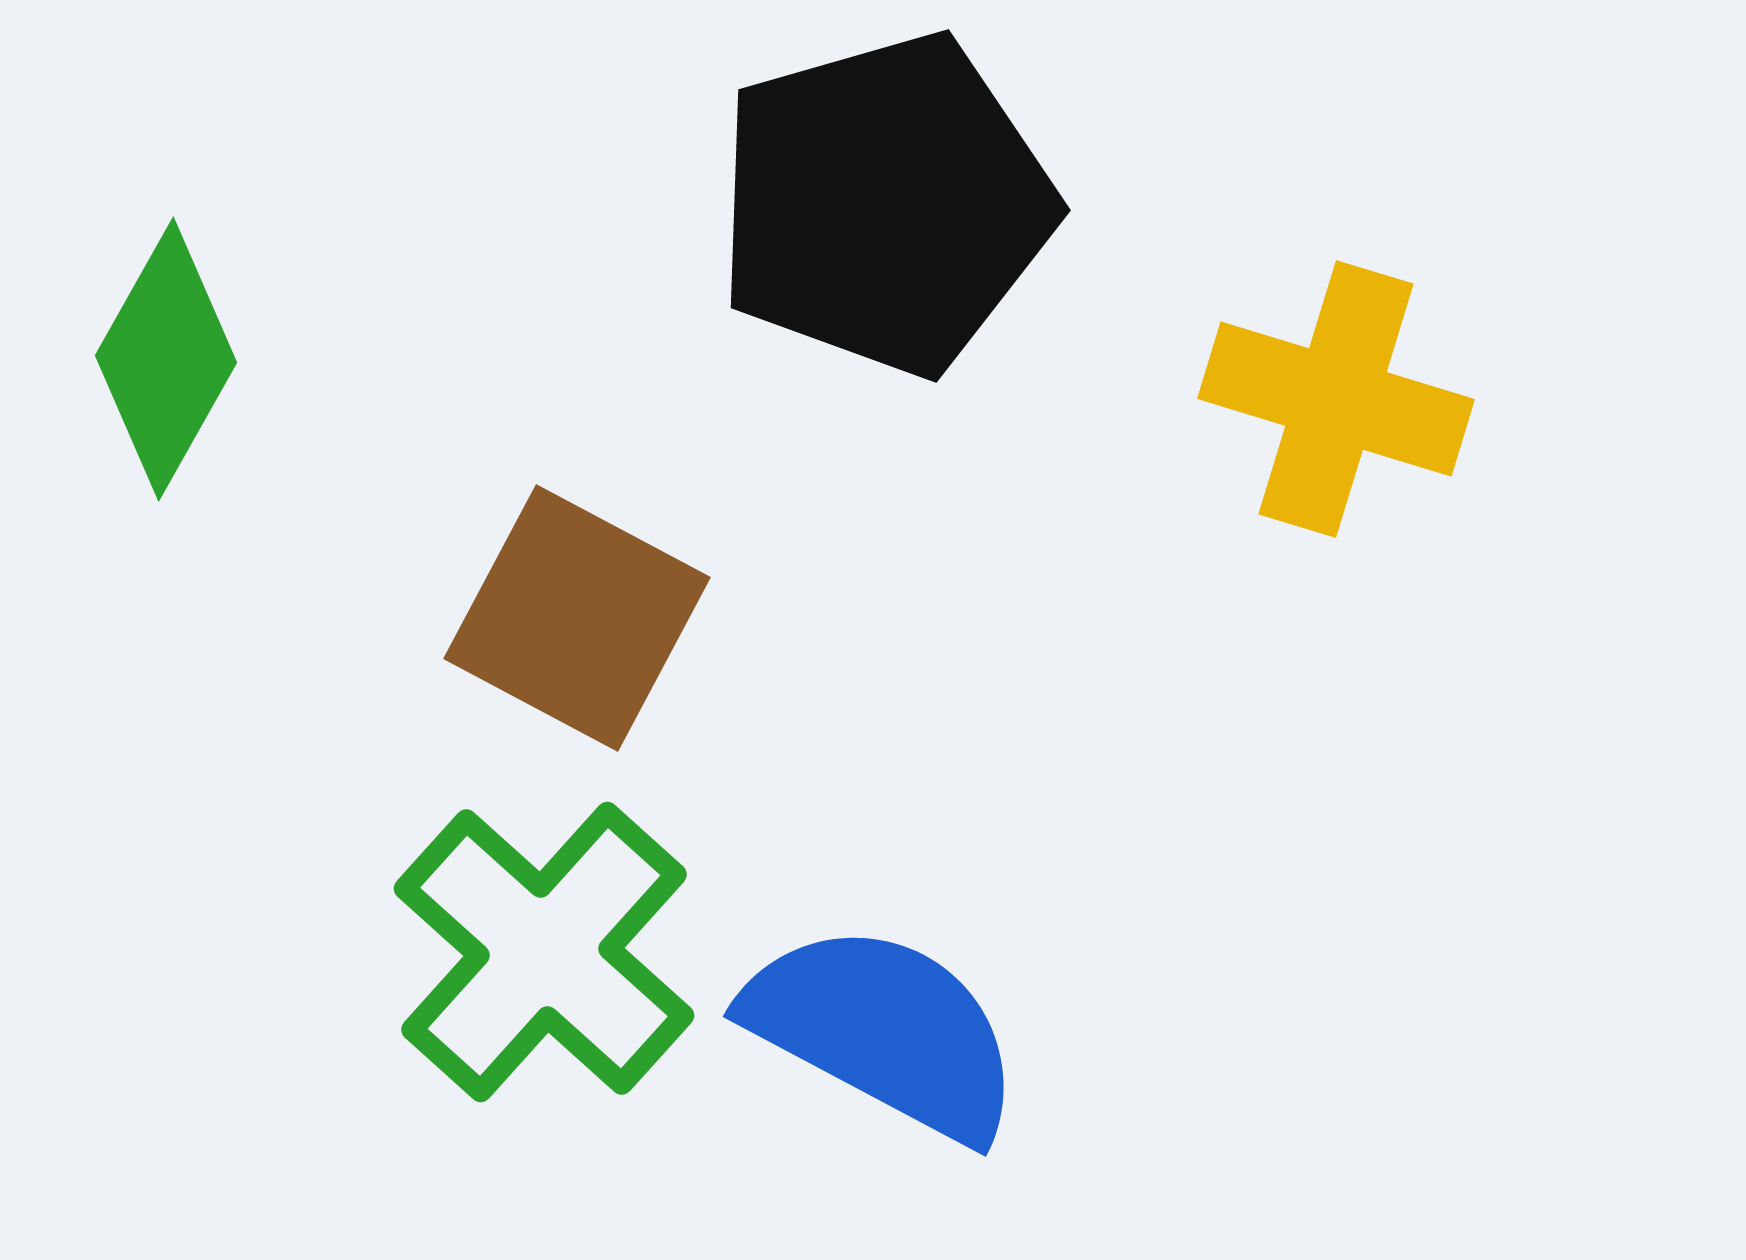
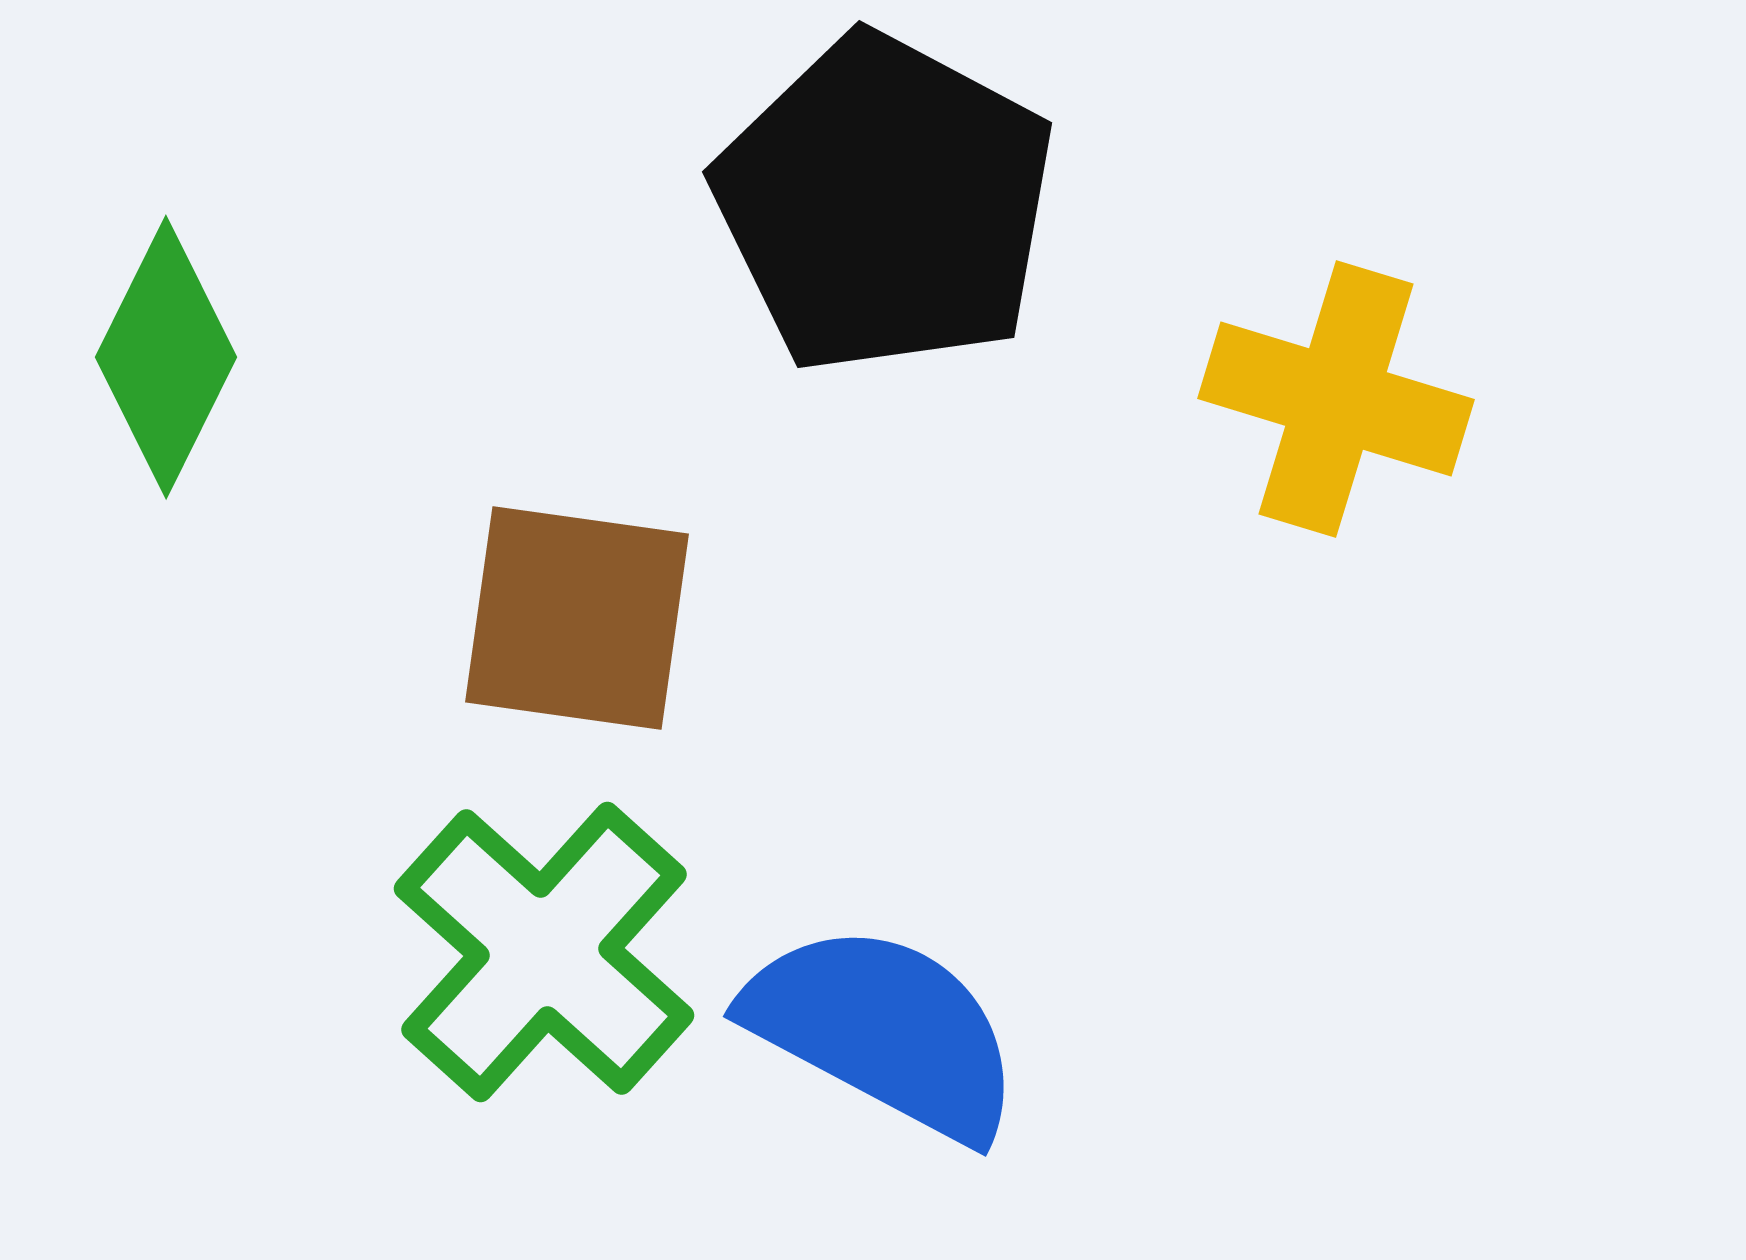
black pentagon: rotated 28 degrees counterclockwise
green diamond: moved 2 px up; rotated 3 degrees counterclockwise
brown square: rotated 20 degrees counterclockwise
